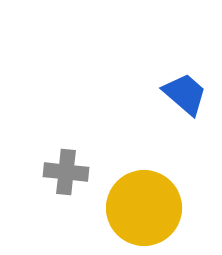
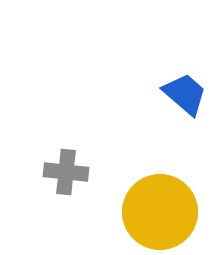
yellow circle: moved 16 px right, 4 px down
